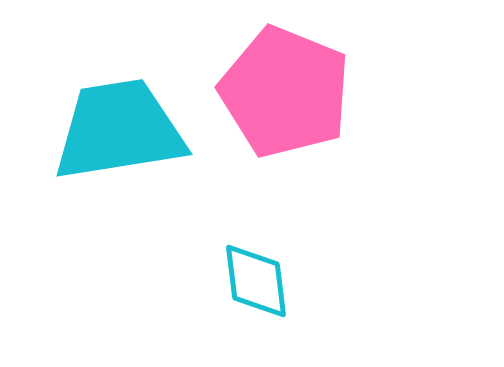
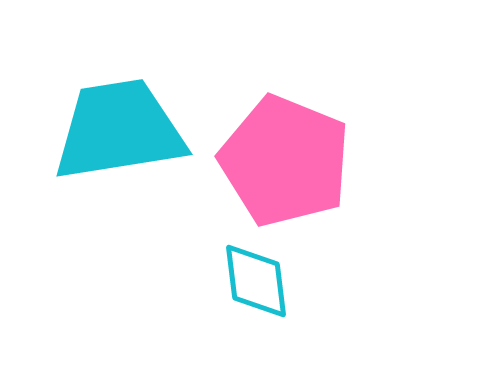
pink pentagon: moved 69 px down
